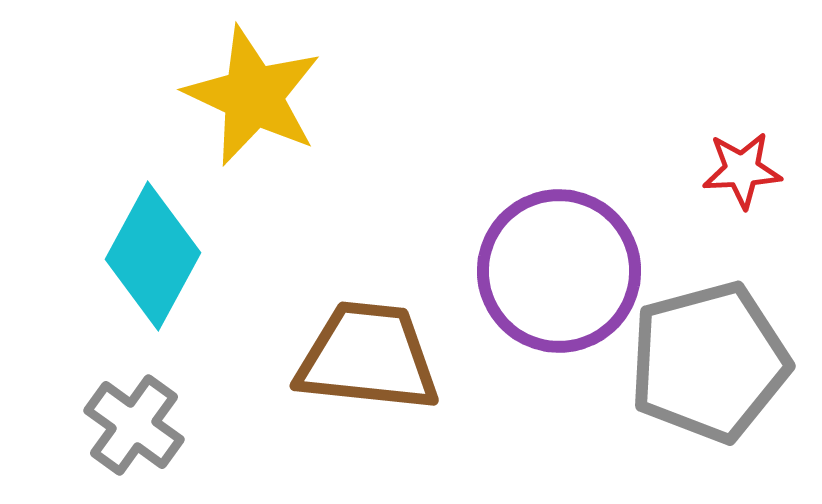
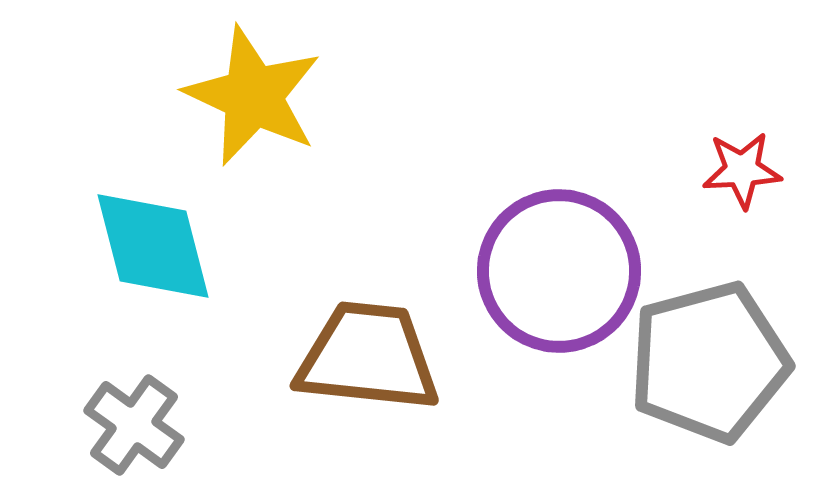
cyan diamond: moved 10 px up; rotated 43 degrees counterclockwise
